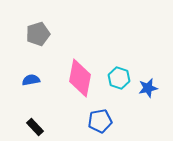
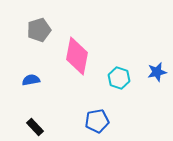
gray pentagon: moved 1 px right, 4 px up
pink diamond: moved 3 px left, 22 px up
blue star: moved 9 px right, 16 px up
blue pentagon: moved 3 px left
